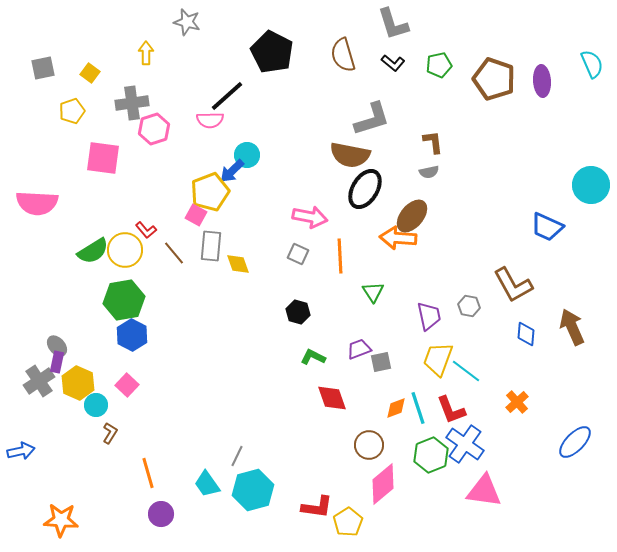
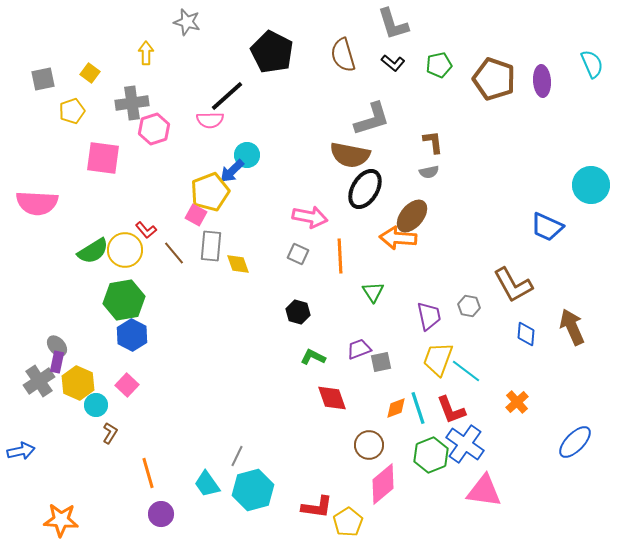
gray square at (43, 68): moved 11 px down
